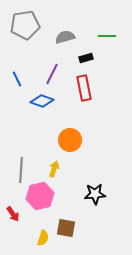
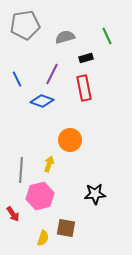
green line: rotated 66 degrees clockwise
yellow arrow: moved 5 px left, 5 px up
